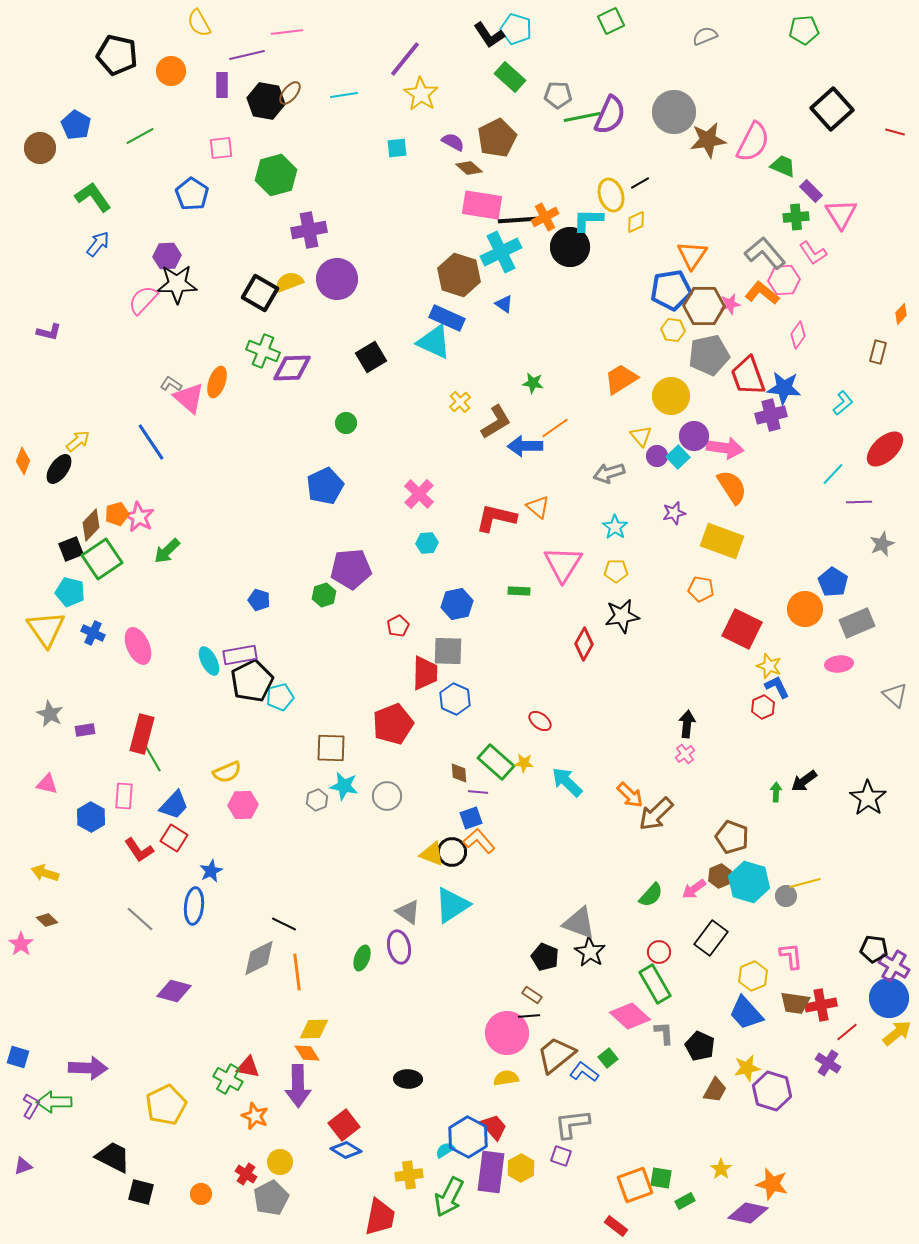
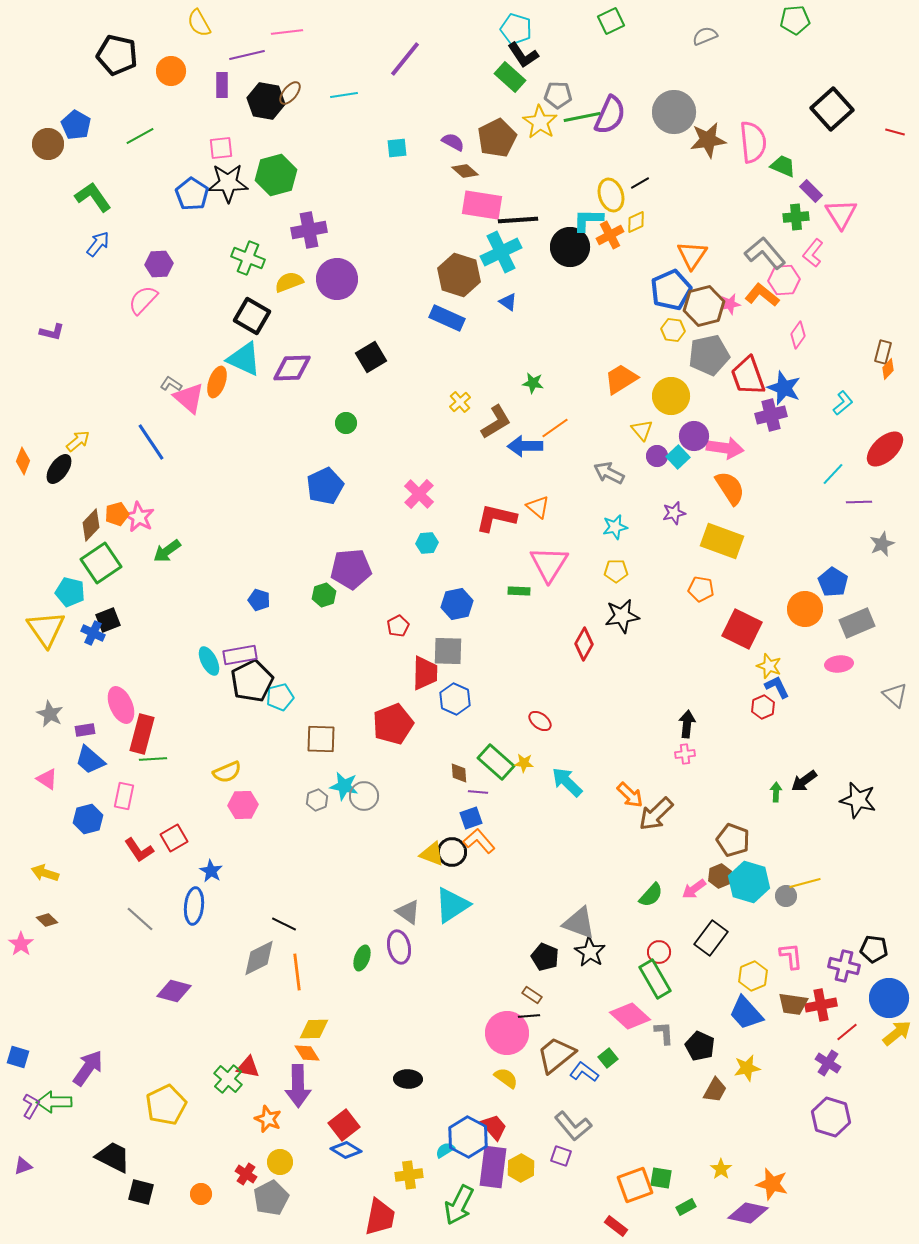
green pentagon at (804, 30): moved 9 px left, 10 px up
black L-shape at (489, 35): moved 34 px right, 20 px down
yellow star at (421, 94): moved 119 px right, 28 px down
pink semicircle at (753, 142): rotated 33 degrees counterclockwise
brown circle at (40, 148): moved 8 px right, 4 px up
brown diamond at (469, 168): moved 4 px left, 3 px down
orange cross at (545, 217): moved 65 px right, 18 px down
pink L-shape at (813, 253): rotated 72 degrees clockwise
purple hexagon at (167, 256): moved 8 px left, 8 px down
black star at (177, 284): moved 51 px right, 101 px up
blue pentagon at (671, 290): rotated 15 degrees counterclockwise
black square at (260, 293): moved 8 px left, 23 px down
orange L-shape at (762, 293): moved 2 px down
blue triangle at (504, 304): moved 4 px right, 2 px up
brown hexagon at (704, 306): rotated 15 degrees counterclockwise
orange diamond at (901, 314): moved 13 px left, 55 px down
purple L-shape at (49, 332): moved 3 px right
cyan triangle at (434, 342): moved 190 px left, 17 px down
green cross at (263, 351): moved 15 px left, 93 px up
brown rectangle at (878, 352): moved 5 px right
blue star at (784, 388): rotated 16 degrees clockwise
yellow triangle at (641, 436): moved 1 px right, 6 px up
gray arrow at (609, 473): rotated 44 degrees clockwise
orange semicircle at (732, 487): moved 2 px left, 1 px down
cyan star at (615, 527): rotated 25 degrees clockwise
black square at (71, 549): moved 37 px right, 71 px down
green arrow at (167, 551): rotated 8 degrees clockwise
green square at (102, 559): moved 1 px left, 4 px down
pink triangle at (563, 564): moved 14 px left
pink ellipse at (138, 646): moved 17 px left, 59 px down
brown square at (331, 748): moved 10 px left, 9 px up
pink cross at (685, 754): rotated 30 degrees clockwise
green line at (153, 759): rotated 64 degrees counterclockwise
pink triangle at (47, 784): moved 5 px up; rotated 20 degrees clockwise
pink rectangle at (124, 796): rotated 8 degrees clockwise
gray circle at (387, 796): moved 23 px left
black star at (868, 798): moved 10 px left, 2 px down; rotated 21 degrees counterclockwise
blue trapezoid at (174, 805): moved 84 px left, 45 px up; rotated 88 degrees clockwise
blue hexagon at (91, 817): moved 3 px left, 2 px down; rotated 16 degrees clockwise
brown pentagon at (732, 837): moved 1 px right, 3 px down
red square at (174, 838): rotated 28 degrees clockwise
blue star at (211, 871): rotated 15 degrees counterclockwise
purple cross at (894, 966): moved 50 px left; rotated 16 degrees counterclockwise
green rectangle at (655, 984): moved 5 px up
brown trapezoid at (795, 1003): moved 2 px left, 1 px down
purple arrow at (88, 1068): rotated 57 degrees counterclockwise
yellow semicircle at (506, 1078): rotated 45 degrees clockwise
green cross at (228, 1079): rotated 12 degrees clockwise
purple hexagon at (772, 1091): moved 59 px right, 26 px down
orange star at (255, 1116): moved 13 px right, 3 px down
gray L-shape at (572, 1124): moved 1 px right, 2 px down; rotated 123 degrees counterclockwise
purple rectangle at (491, 1172): moved 2 px right, 5 px up
green arrow at (449, 1197): moved 10 px right, 8 px down
green rectangle at (685, 1201): moved 1 px right, 6 px down
